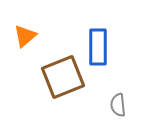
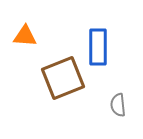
orange triangle: rotated 45 degrees clockwise
brown square: moved 1 px down
